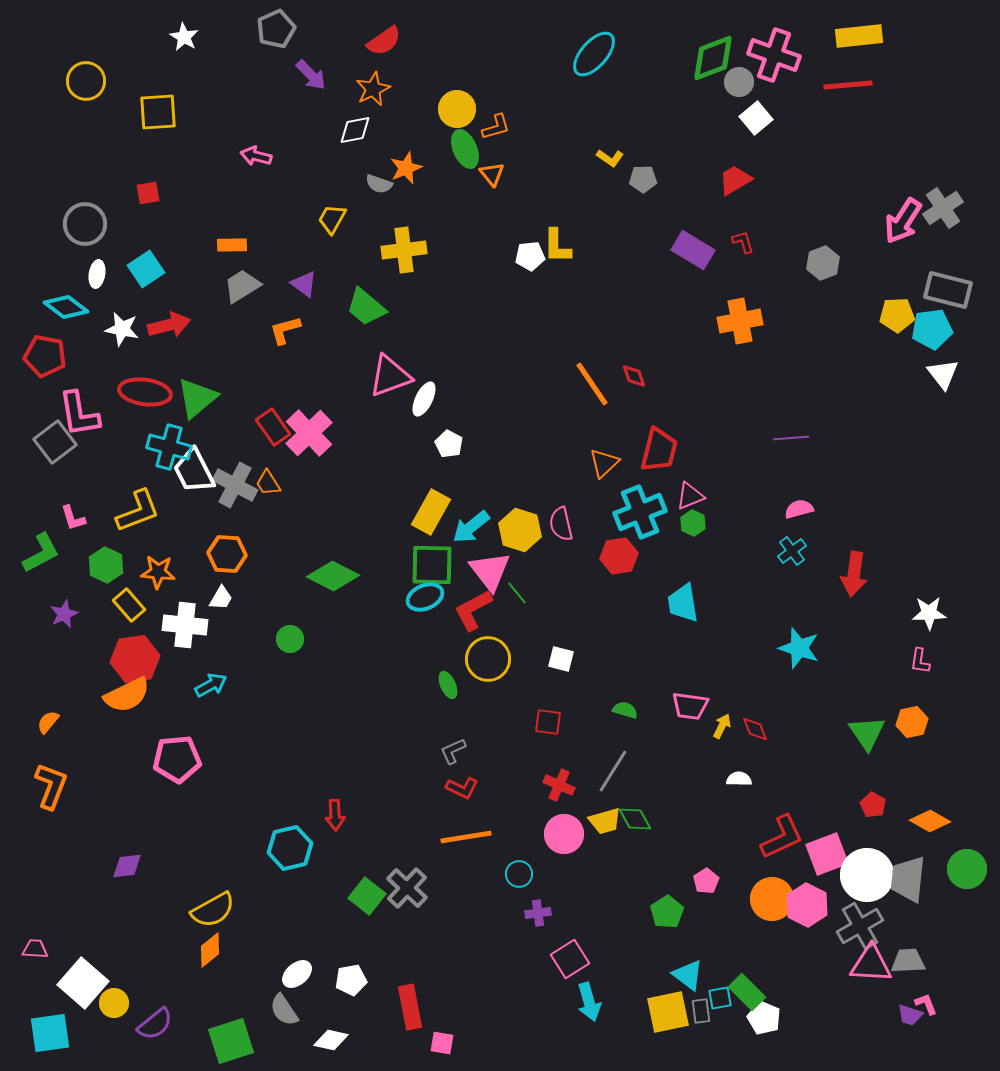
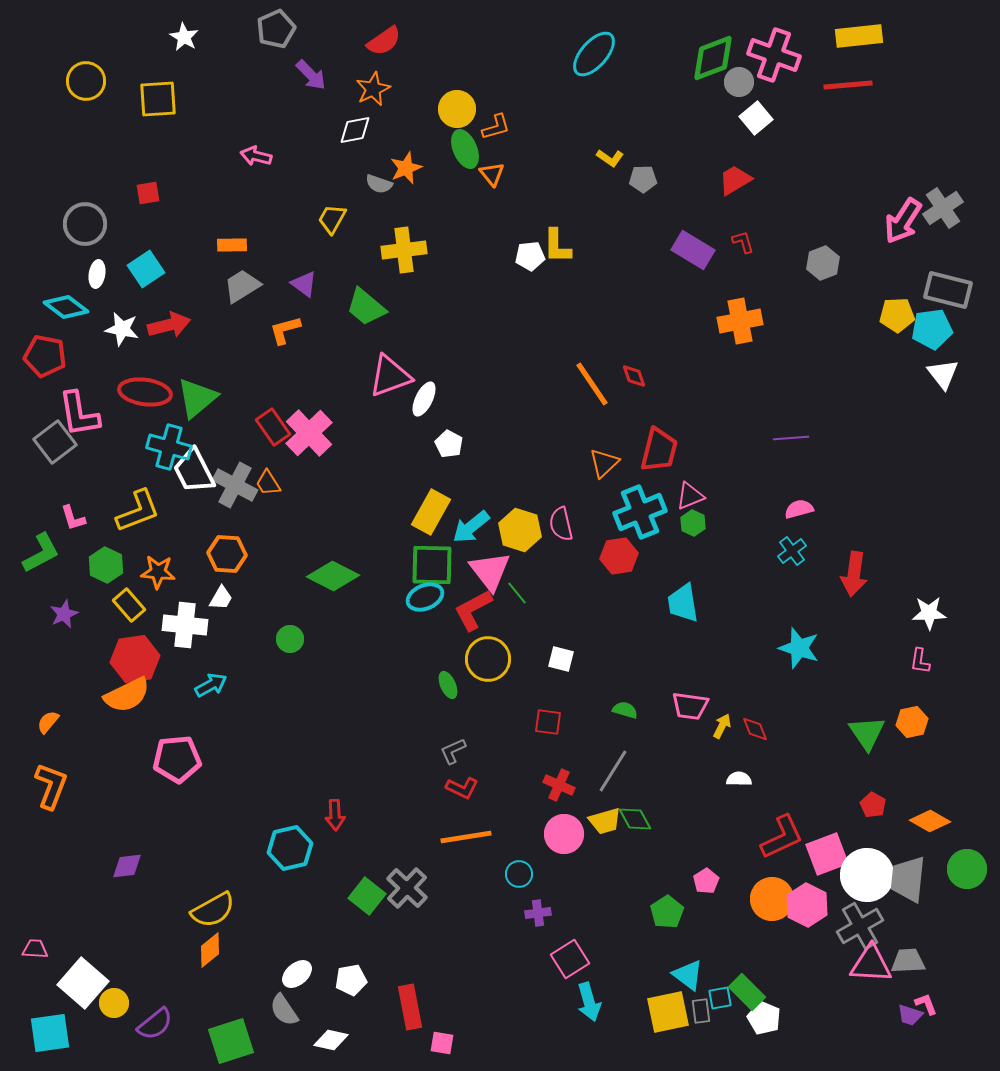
yellow square at (158, 112): moved 13 px up
